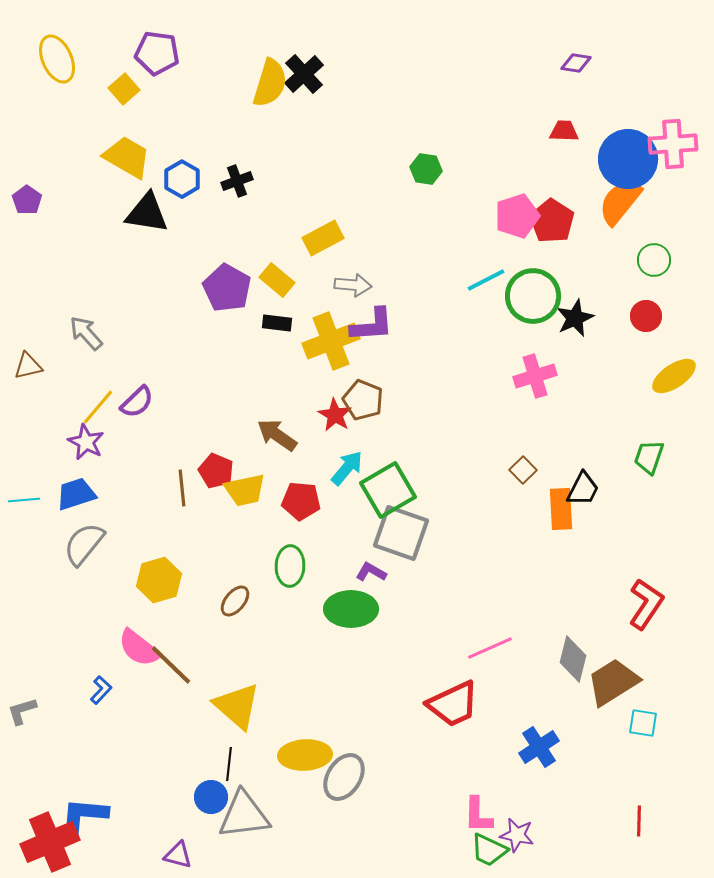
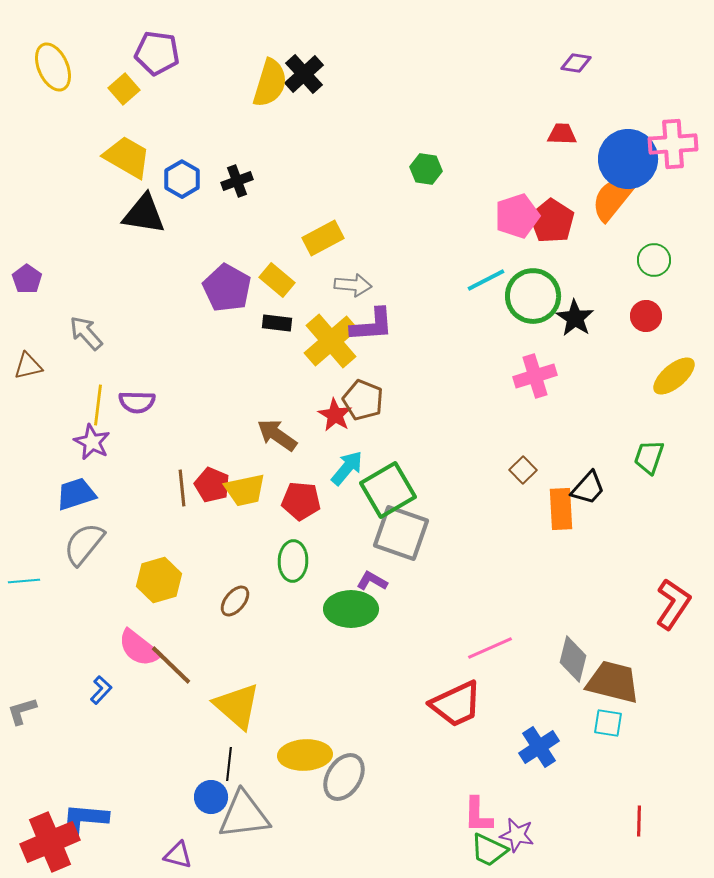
yellow ellipse at (57, 59): moved 4 px left, 8 px down
red trapezoid at (564, 131): moved 2 px left, 3 px down
purple pentagon at (27, 200): moved 79 px down
orange semicircle at (620, 202): moved 7 px left, 4 px up
black triangle at (147, 213): moved 3 px left, 1 px down
black star at (575, 318): rotated 15 degrees counterclockwise
yellow cross at (331, 341): rotated 20 degrees counterclockwise
yellow ellipse at (674, 376): rotated 6 degrees counterclockwise
purple semicircle at (137, 402): rotated 45 degrees clockwise
yellow line at (98, 407): moved 2 px up; rotated 33 degrees counterclockwise
purple star at (86, 442): moved 6 px right
red pentagon at (216, 471): moved 4 px left, 14 px down
black trapezoid at (583, 489): moved 5 px right, 1 px up; rotated 15 degrees clockwise
cyan line at (24, 500): moved 81 px down
green ellipse at (290, 566): moved 3 px right, 5 px up
purple L-shape at (371, 572): moved 1 px right, 9 px down
red L-shape at (646, 604): moved 27 px right
brown trapezoid at (613, 682): rotated 46 degrees clockwise
red trapezoid at (453, 704): moved 3 px right
cyan square at (643, 723): moved 35 px left
blue L-shape at (84, 815): moved 5 px down
